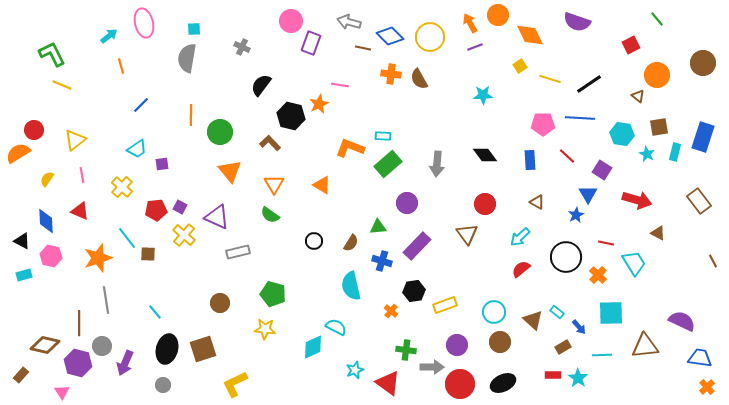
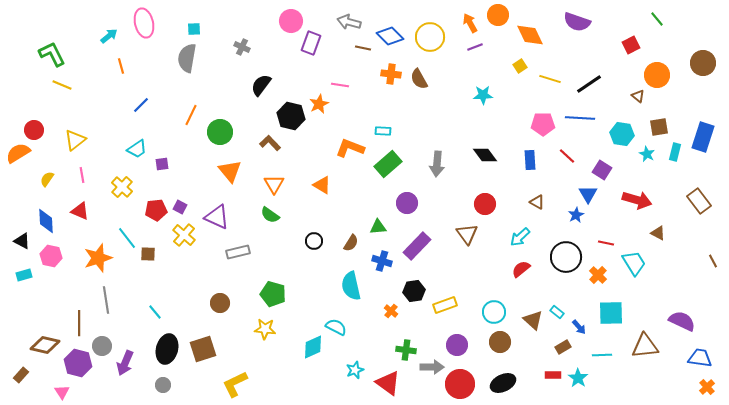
orange line at (191, 115): rotated 25 degrees clockwise
cyan rectangle at (383, 136): moved 5 px up
